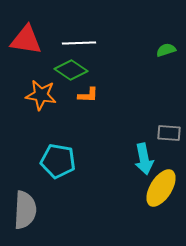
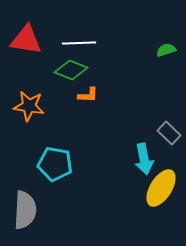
green diamond: rotated 12 degrees counterclockwise
orange star: moved 12 px left, 11 px down
gray rectangle: rotated 40 degrees clockwise
cyan pentagon: moved 3 px left, 3 px down
